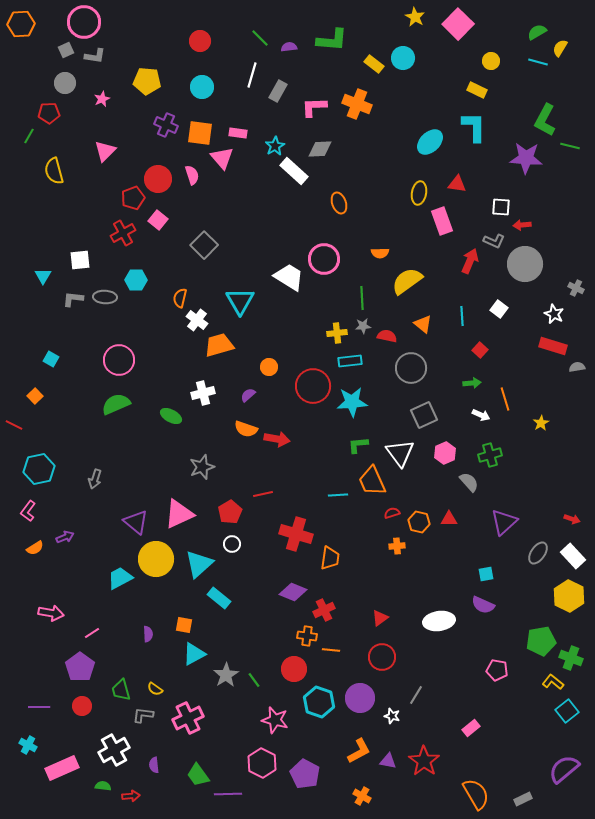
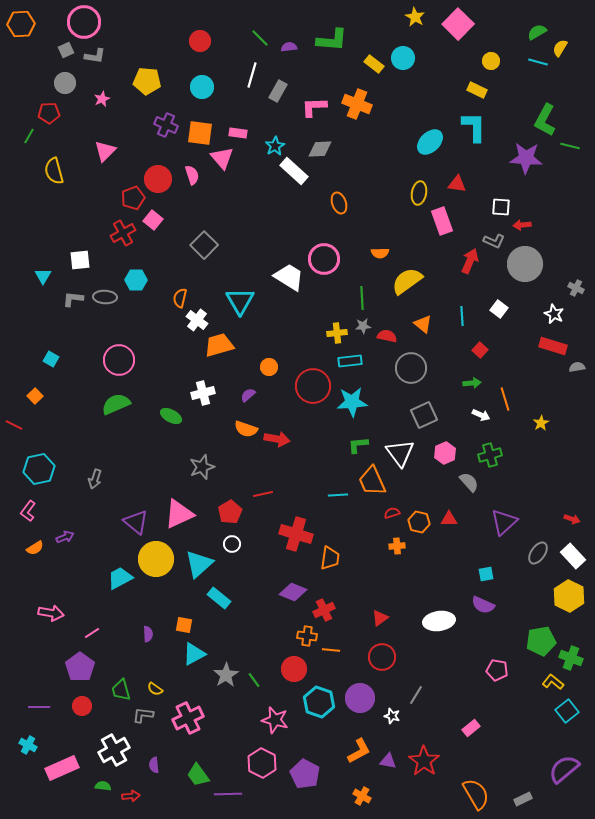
pink square at (158, 220): moved 5 px left
